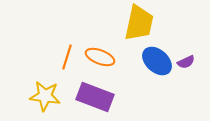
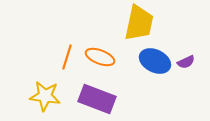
blue ellipse: moved 2 px left; rotated 16 degrees counterclockwise
purple rectangle: moved 2 px right, 2 px down
